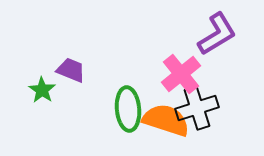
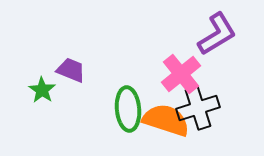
black cross: moved 1 px right
